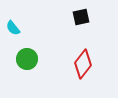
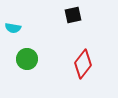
black square: moved 8 px left, 2 px up
cyan semicircle: rotated 42 degrees counterclockwise
